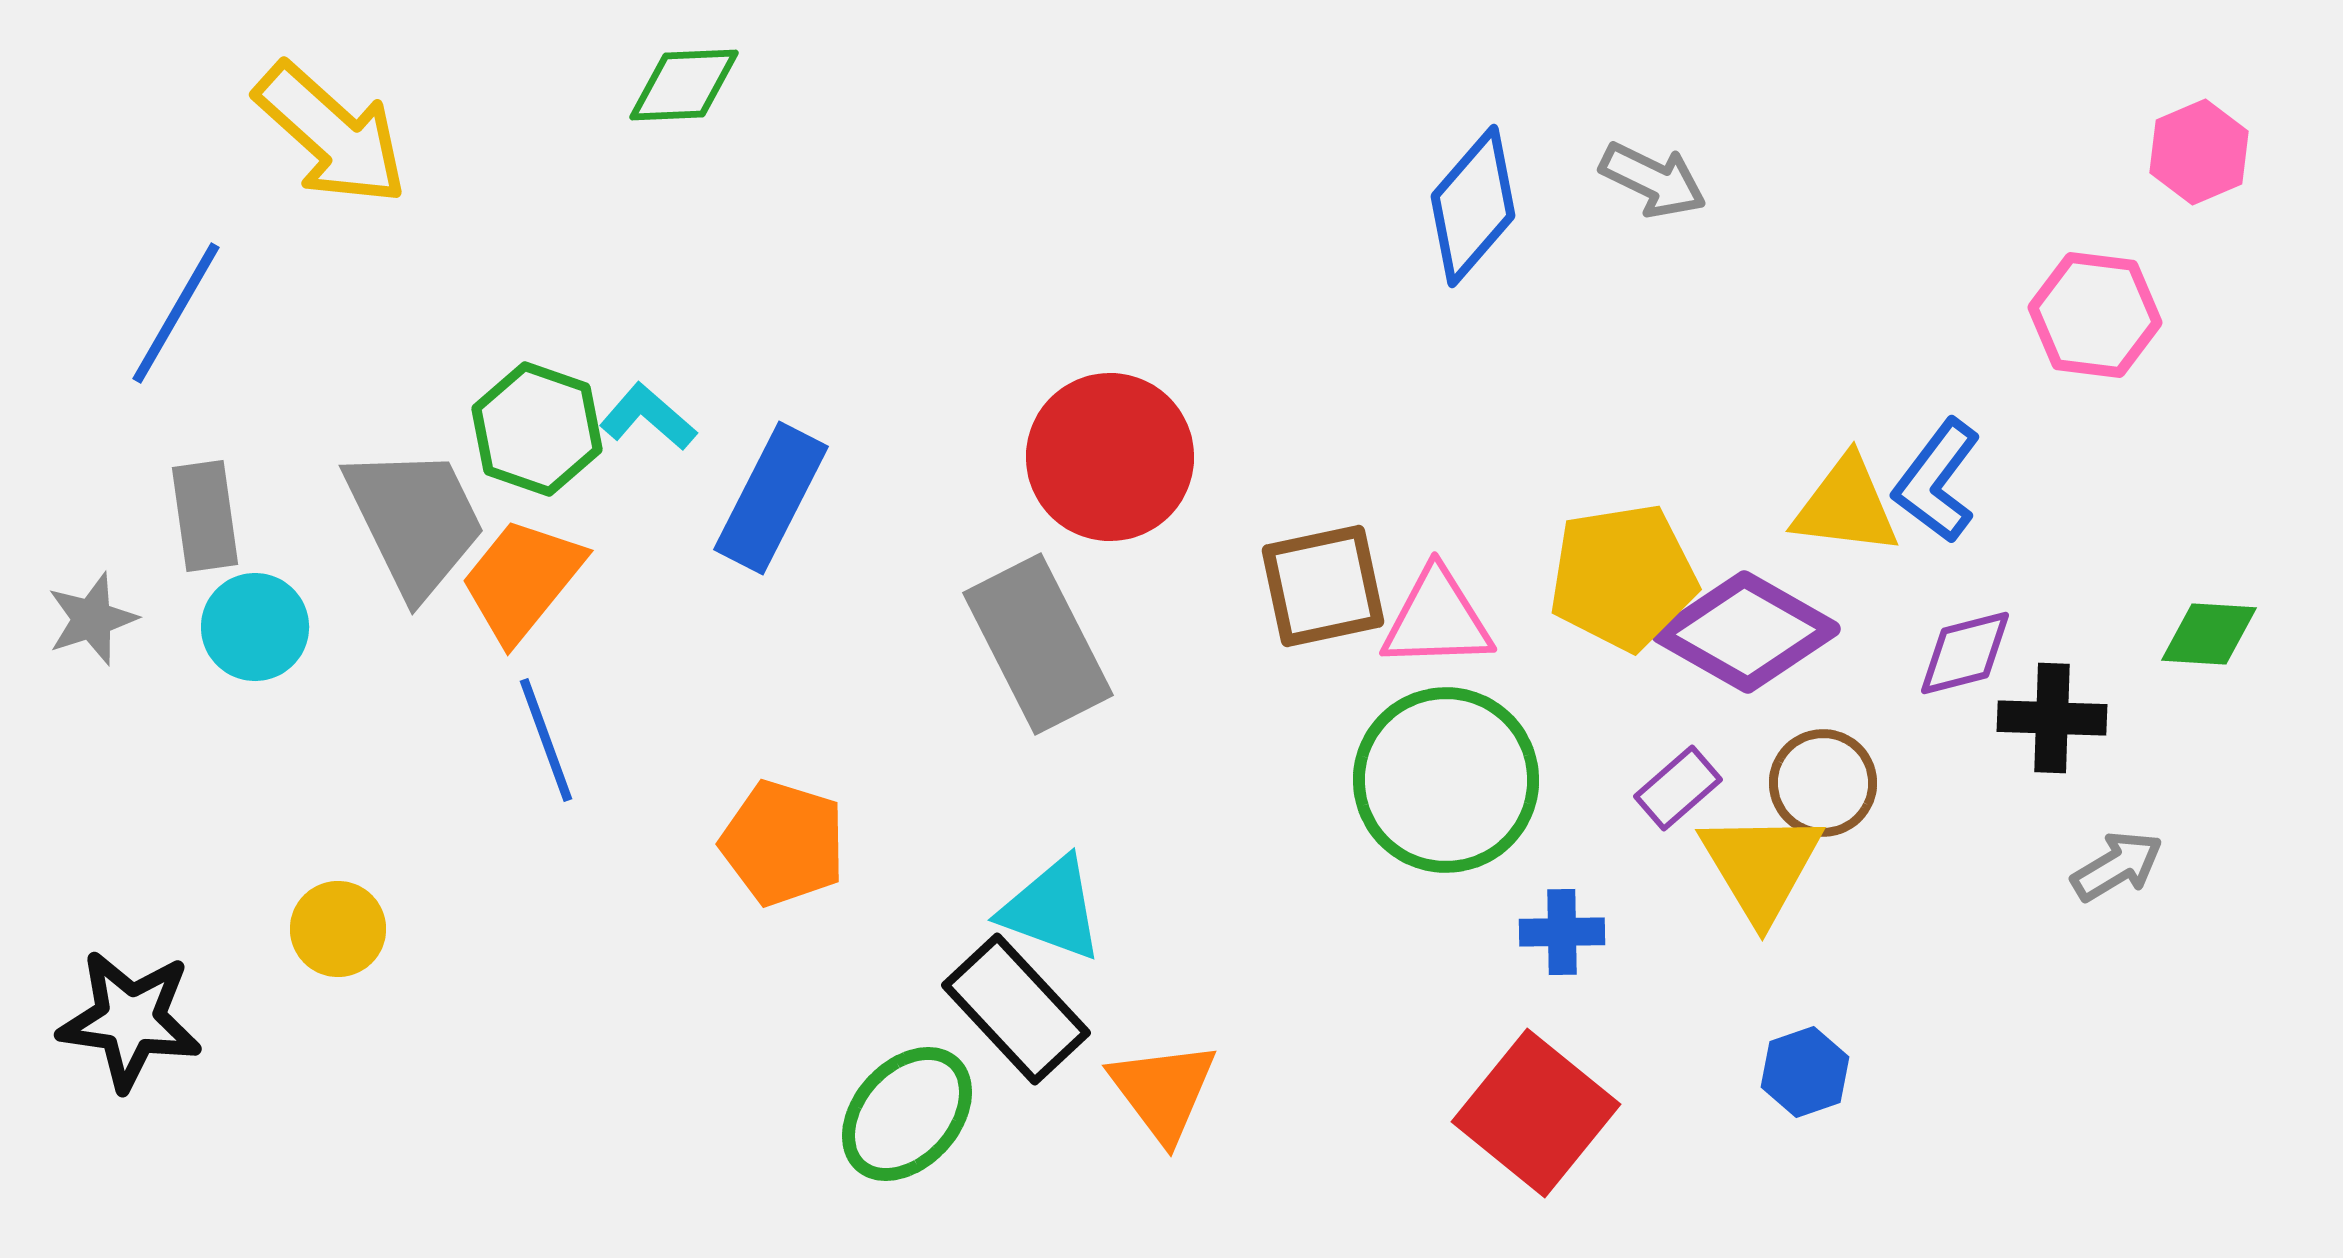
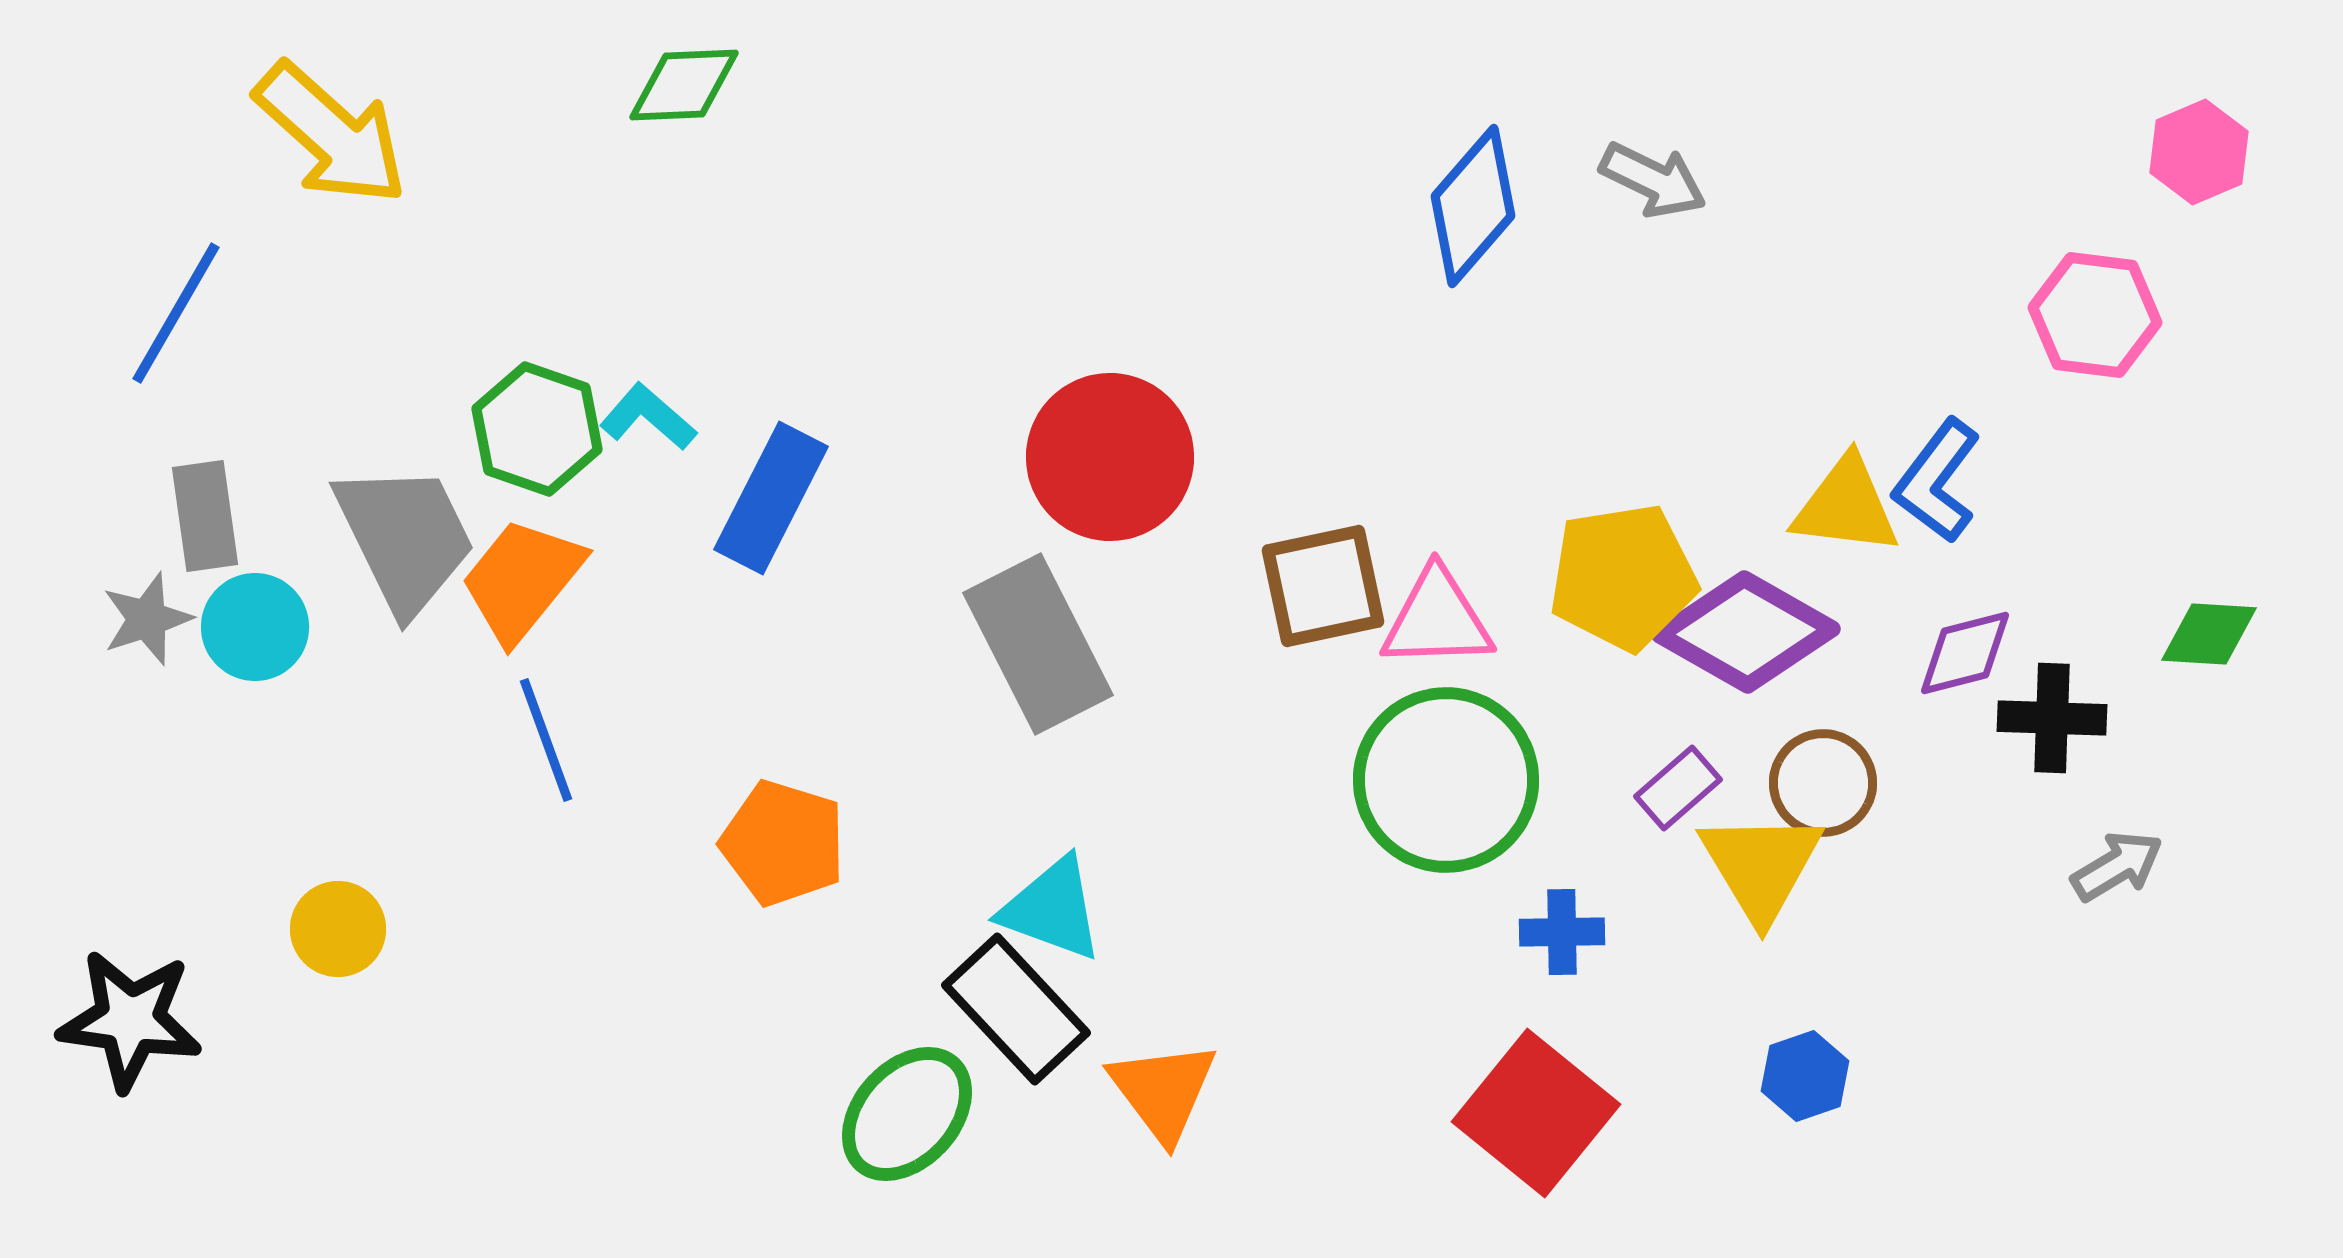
gray trapezoid at (415, 521): moved 10 px left, 17 px down
gray star at (92, 619): moved 55 px right
blue hexagon at (1805, 1072): moved 4 px down
